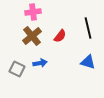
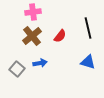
gray square: rotated 14 degrees clockwise
